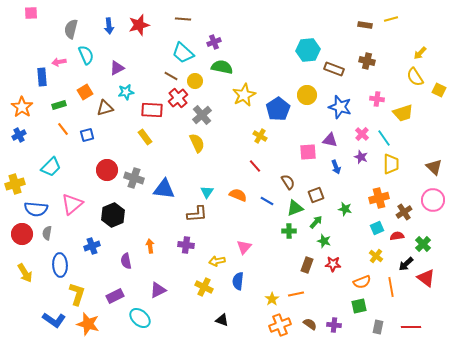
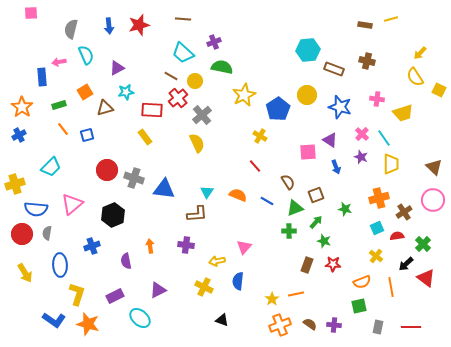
purple triangle at (330, 140): rotated 21 degrees clockwise
